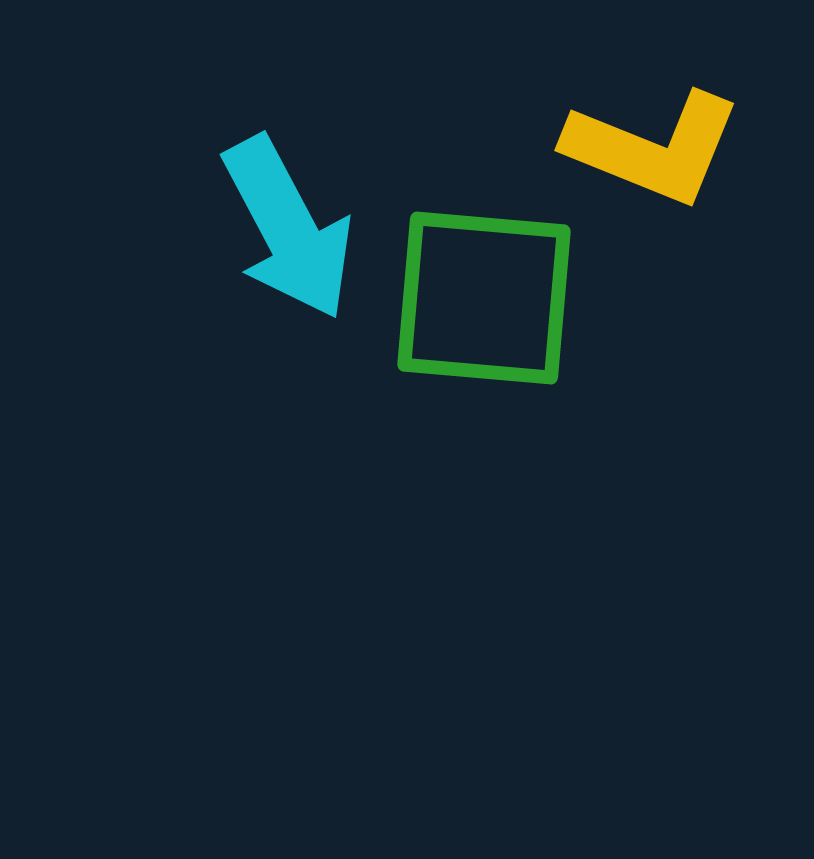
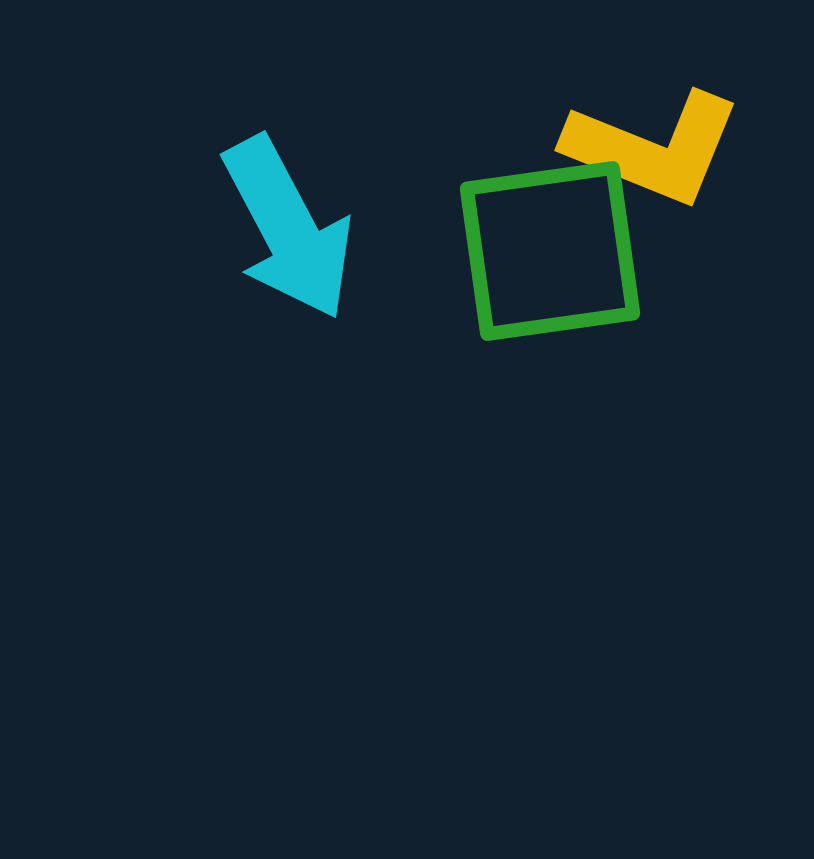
green square: moved 66 px right, 47 px up; rotated 13 degrees counterclockwise
